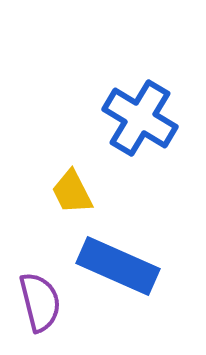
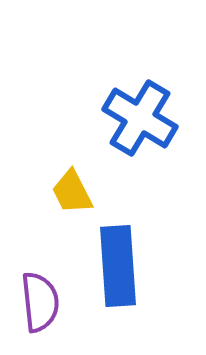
blue rectangle: rotated 62 degrees clockwise
purple semicircle: rotated 8 degrees clockwise
